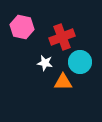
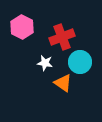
pink hexagon: rotated 15 degrees clockwise
orange triangle: moved 1 px down; rotated 36 degrees clockwise
